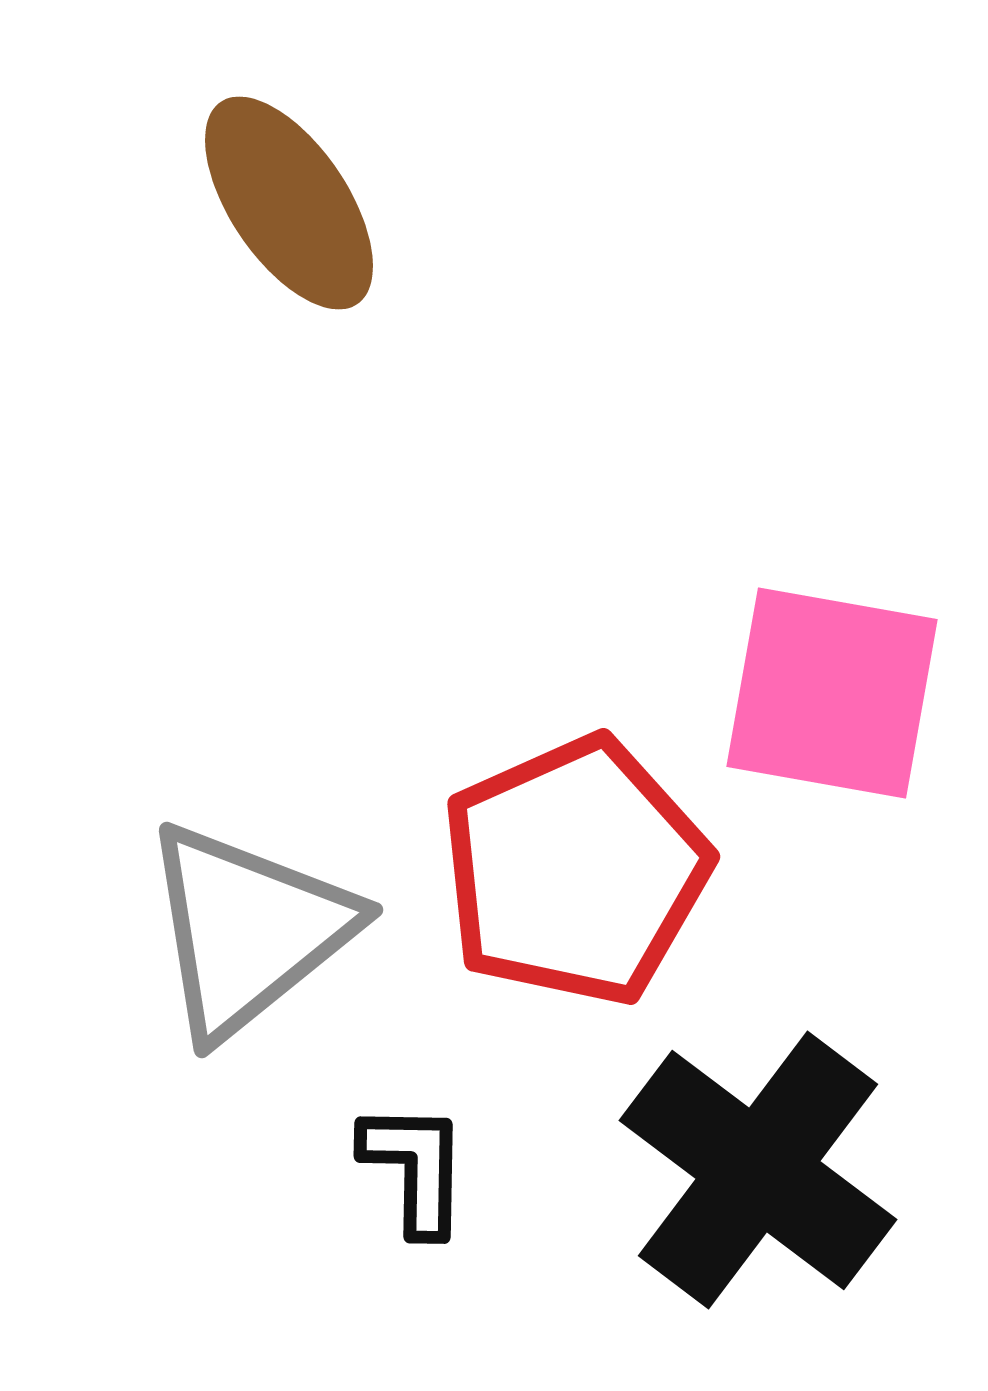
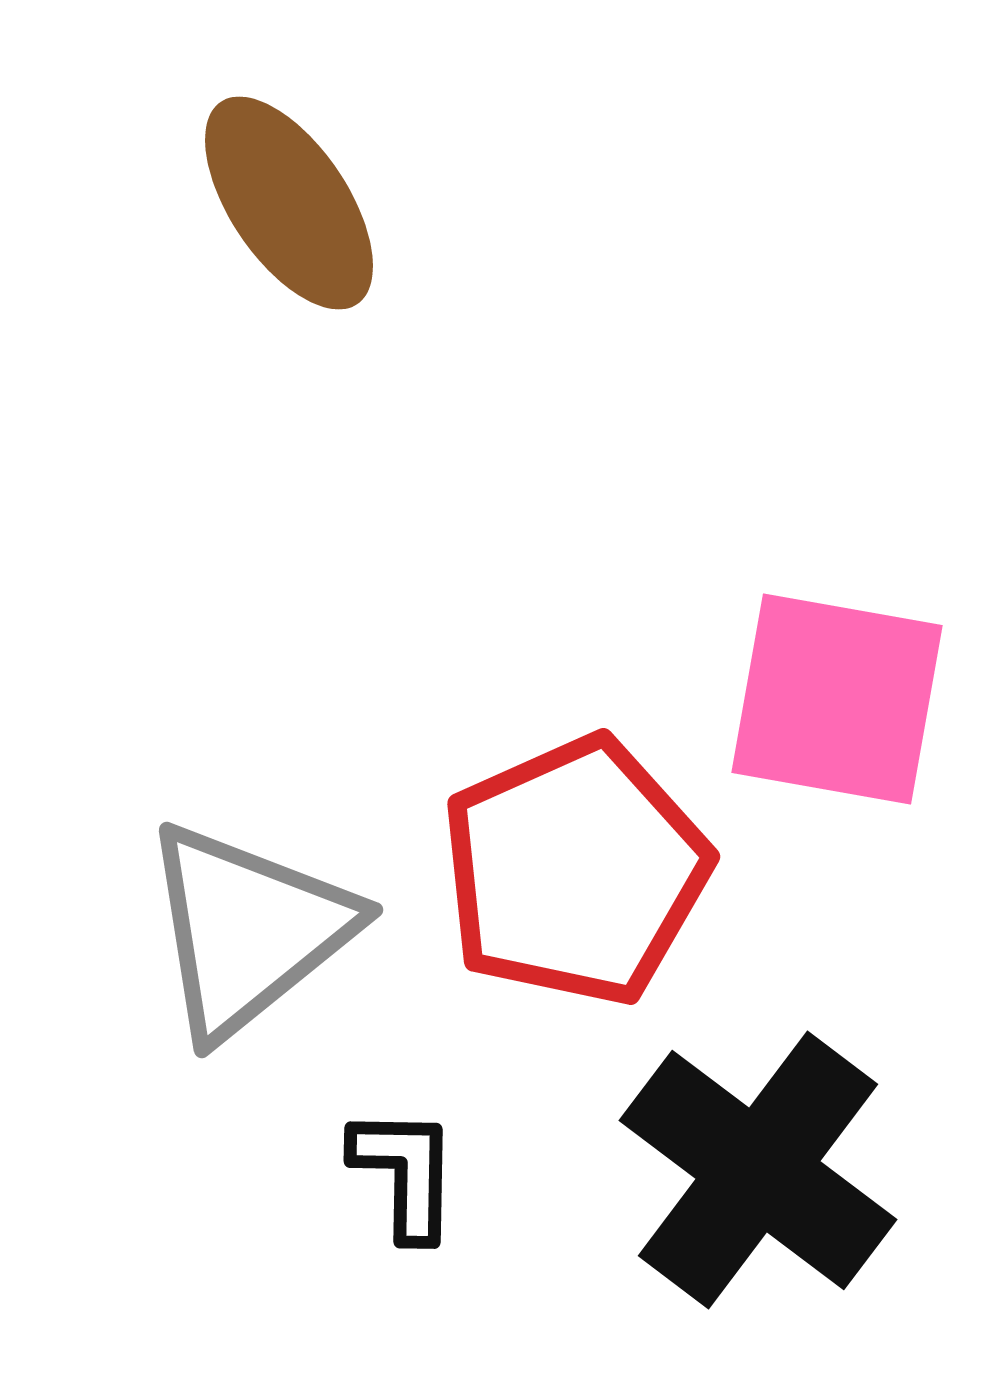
pink square: moved 5 px right, 6 px down
black L-shape: moved 10 px left, 5 px down
